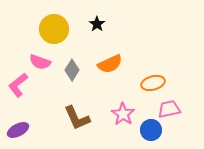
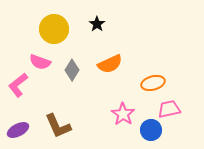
brown L-shape: moved 19 px left, 8 px down
